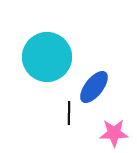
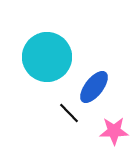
black line: rotated 45 degrees counterclockwise
pink star: moved 2 px up
